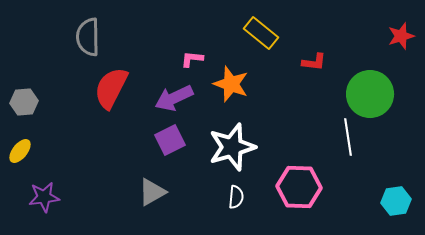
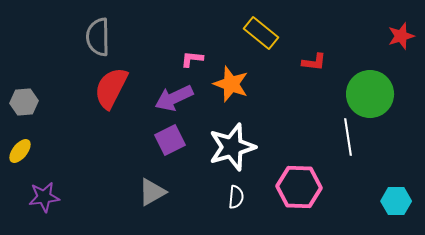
gray semicircle: moved 10 px right
cyan hexagon: rotated 8 degrees clockwise
